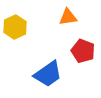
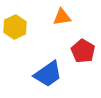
orange triangle: moved 6 px left
red pentagon: rotated 10 degrees clockwise
